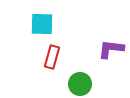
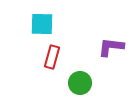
purple L-shape: moved 2 px up
green circle: moved 1 px up
